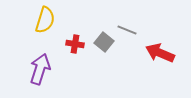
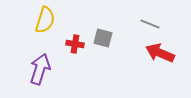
gray line: moved 23 px right, 6 px up
gray square: moved 1 px left, 4 px up; rotated 24 degrees counterclockwise
